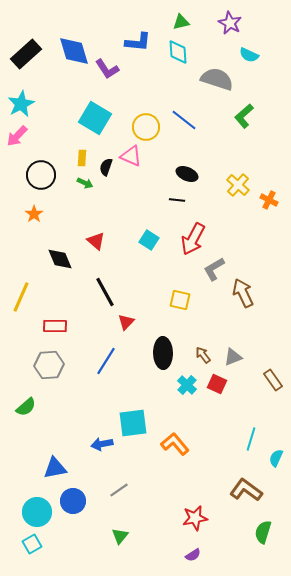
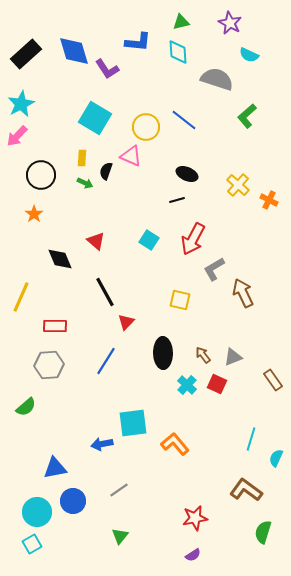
green L-shape at (244, 116): moved 3 px right
black semicircle at (106, 167): moved 4 px down
black line at (177, 200): rotated 21 degrees counterclockwise
